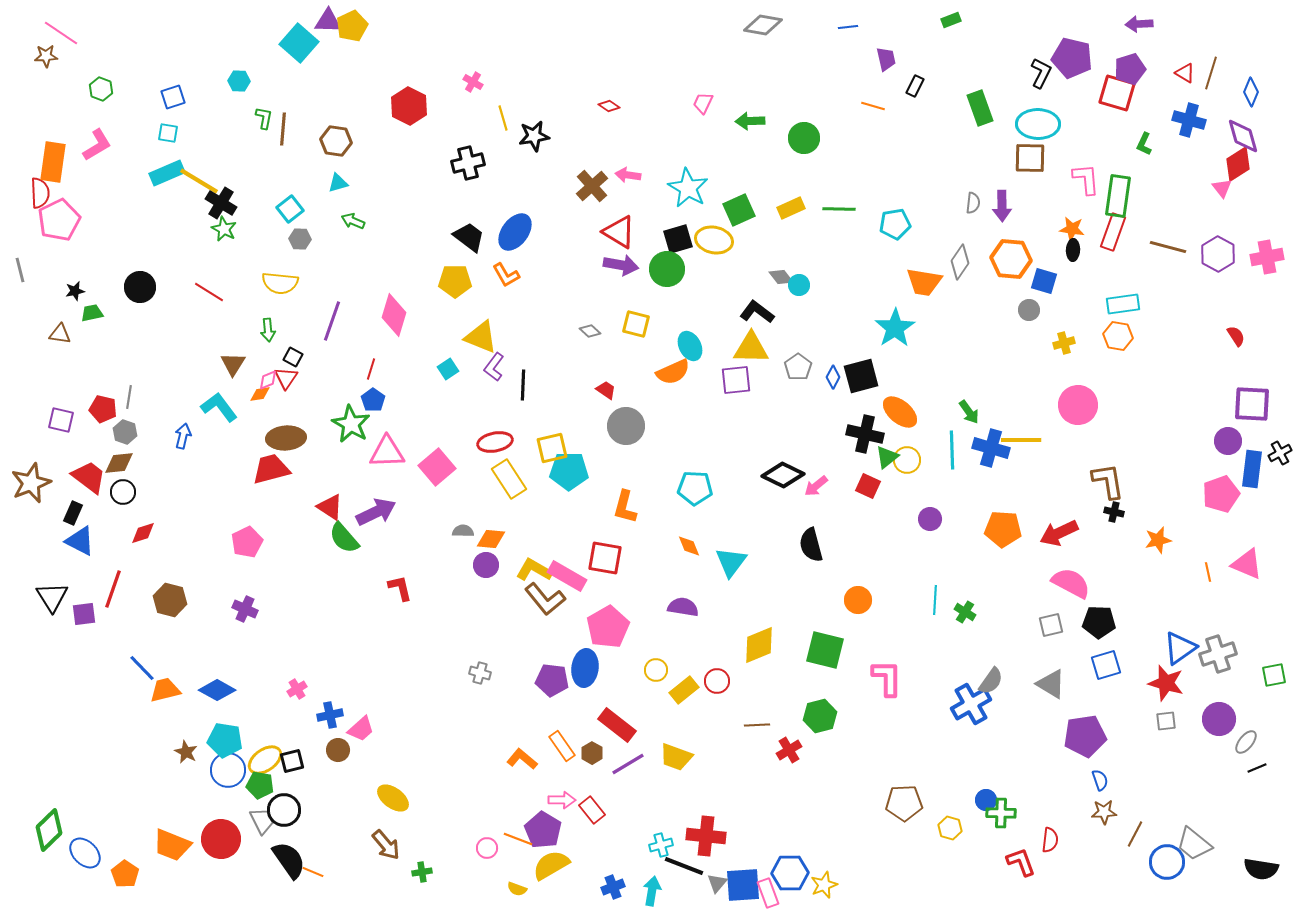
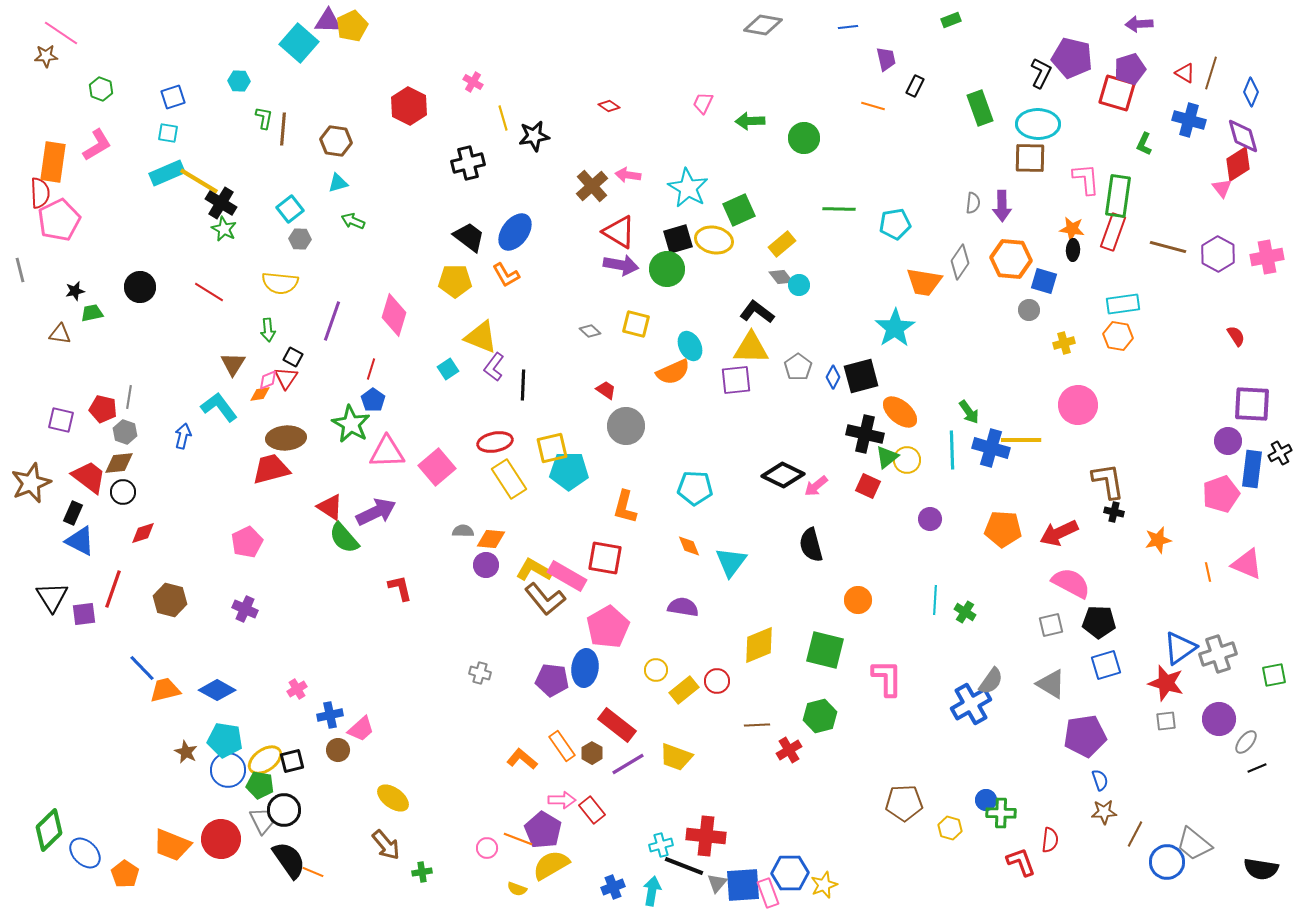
yellow rectangle at (791, 208): moved 9 px left, 36 px down; rotated 16 degrees counterclockwise
